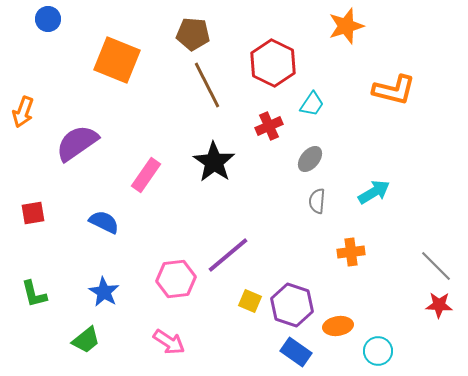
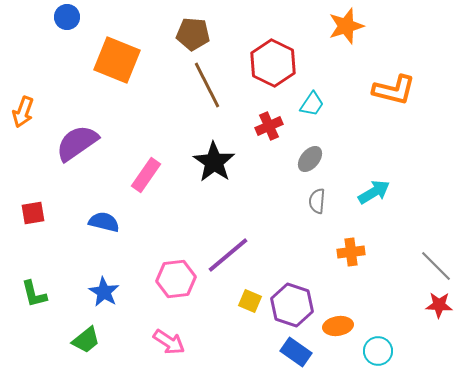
blue circle: moved 19 px right, 2 px up
blue semicircle: rotated 12 degrees counterclockwise
